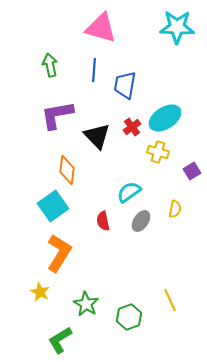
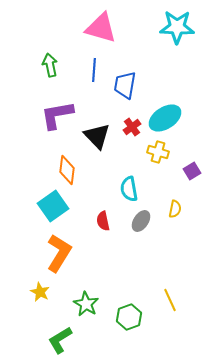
cyan semicircle: moved 3 px up; rotated 65 degrees counterclockwise
